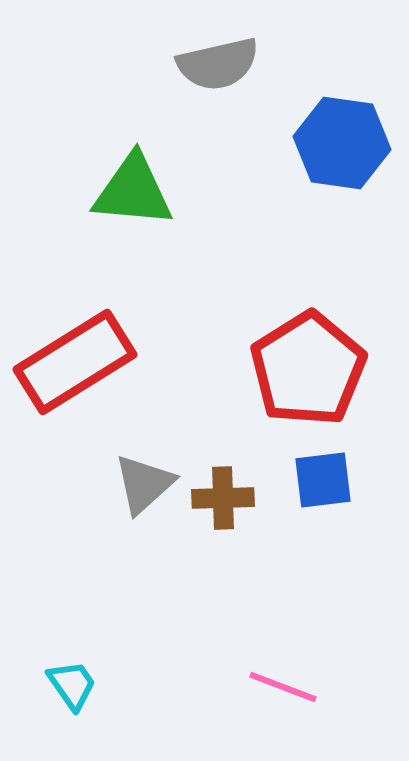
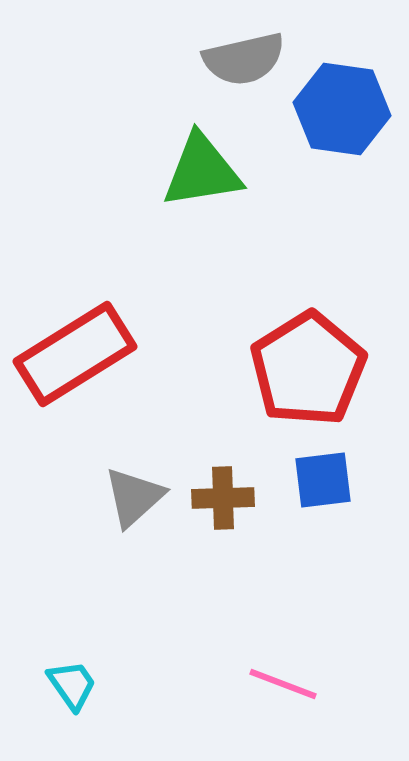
gray semicircle: moved 26 px right, 5 px up
blue hexagon: moved 34 px up
green triangle: moved 69 px right, 20 px up; rotated 14 degrees counterclockwise
red rectangle: moved 8 px up
gray triangle: moved 10 px left, 13 px down
pink line: moved 3 px up
